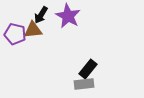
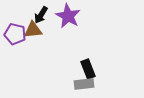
black rectangle: rotated 60 degrees counterclockwise
